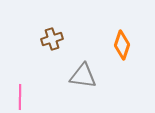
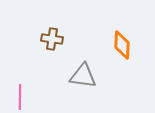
brown cross: rotated 25 degrees clockwise
orange diamond: rotated 16 degrees counterclockwise
